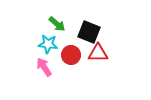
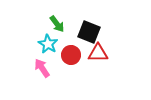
green arrow: rotated 12 degrees clockwise
cyan star: rotated 24 degrees clockwise
pink arrow: moved 2 px left, 1 px down
